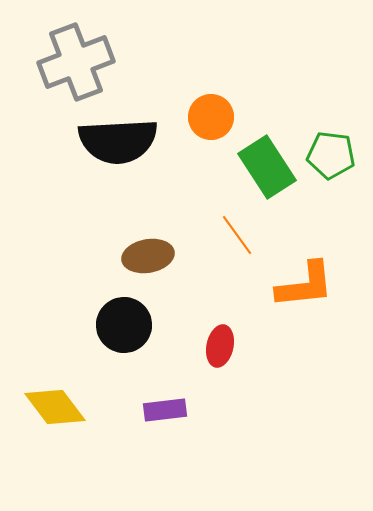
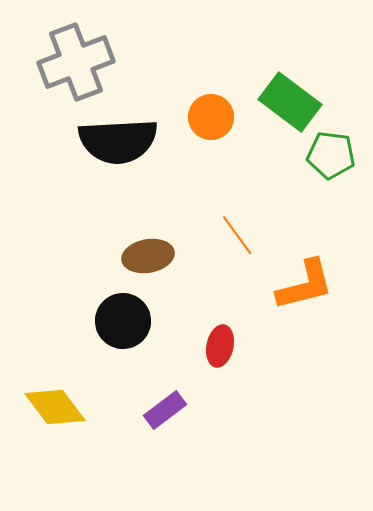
green rectangle: moved 23 px right, 65 px up; rotated 20 degrees counterclockwise
orange L-shape: rotated 8 degrees counterclockwise
black circle: moved 1 px left, 4 px up
purple rectangle: rotated 30 degrees counterclockwise
